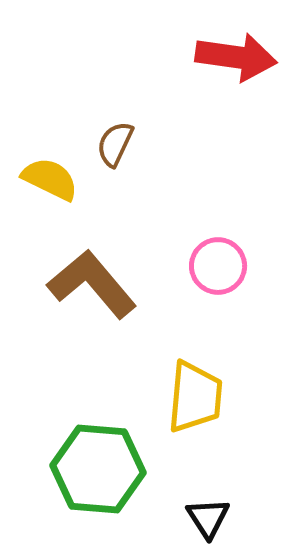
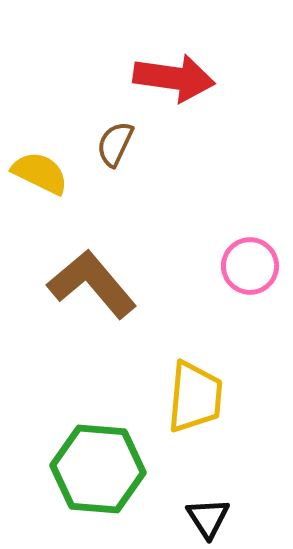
red arrow: moved 62 px left, 21 px down
yellow semicircle: moved 10 px left, 6 px up
pink circle: moved 32 px right
